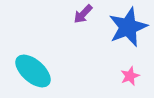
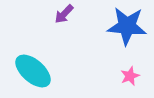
purple arrow: moved 19 px left
blue star: moved 1 px left, 1 px up; rotated 27 degrees clockwise
